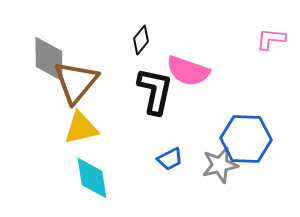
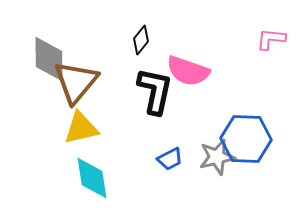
gray star: moved 3 px left, 8 px up
